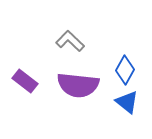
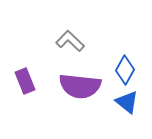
purple rectangle: rotated 30 degrees clockwise
purple semicircle: moved 2 px right, 1 px down
